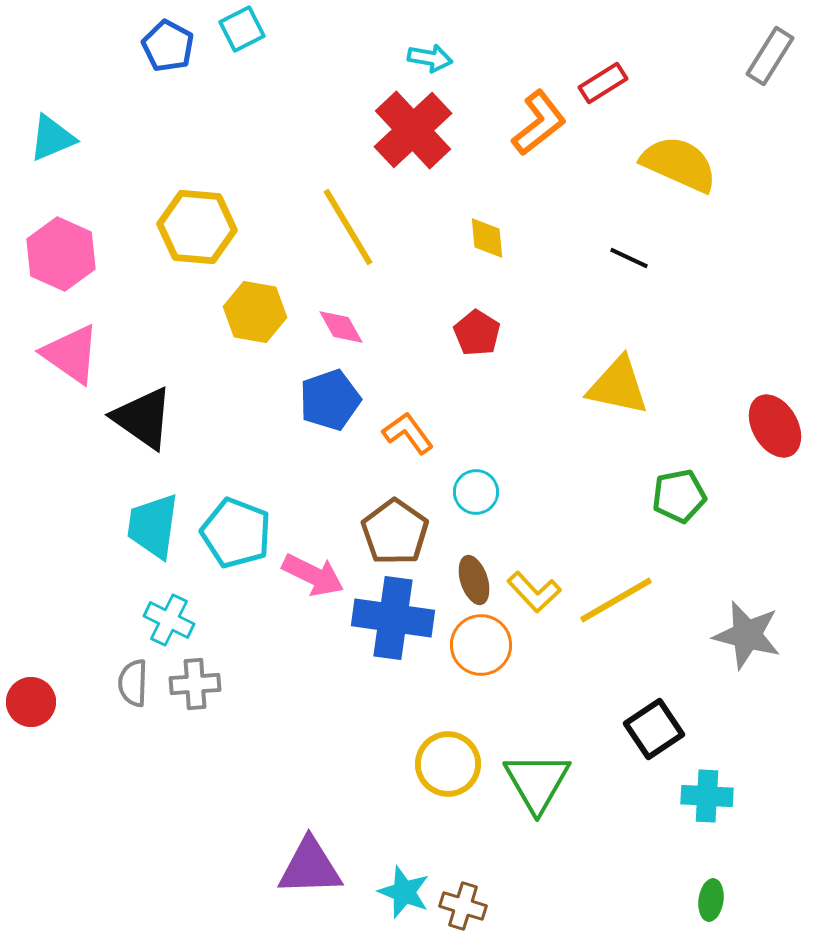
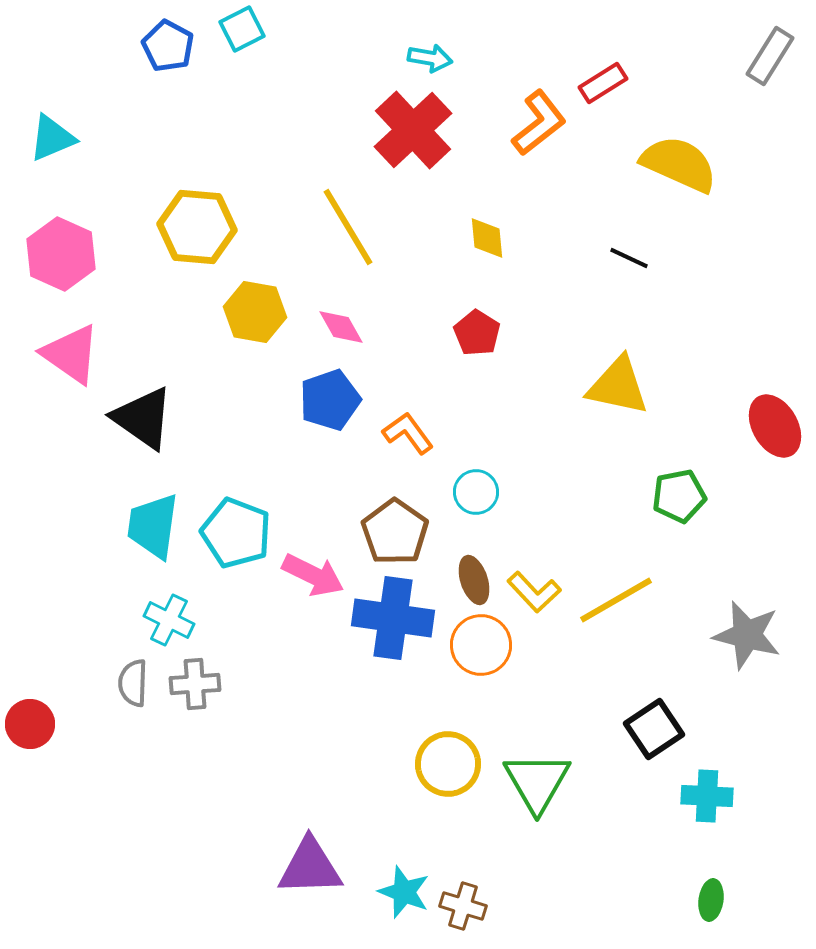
red circle at (31, 702): moved 1 px left, 22 px down
